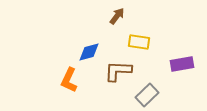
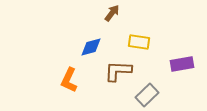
brown arrow: moved 5 px left, 3 px up
blue diamond: moved 2 px right, 5 px up
